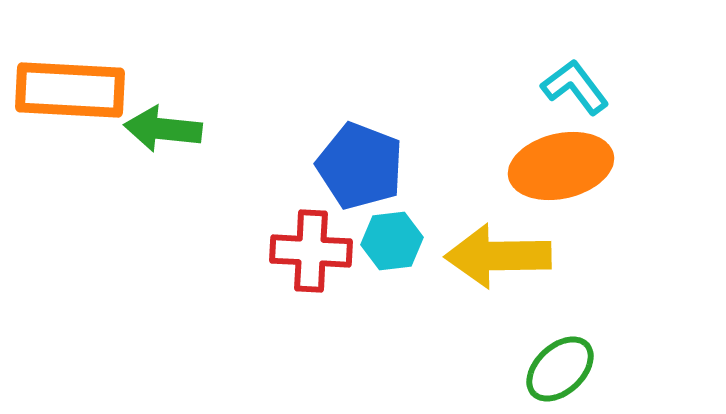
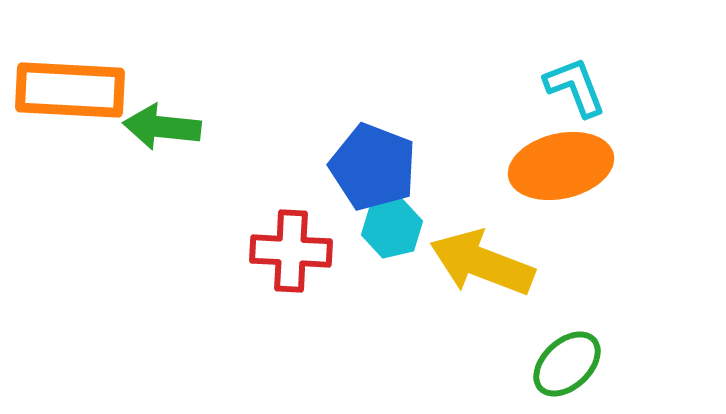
cyan L-shape: rotated 16 degrees clockwise
green arrow: moved 1 px left, 2 px up
blue pentagon: moved 13 px right, 1 px down
cyan hexagon: moved 13 px up; rotated 6 degrees counterclockwise
red cross: moved 20 px left
yellow arrow: moved 16 px left, 7 px down; rotated 22 degrees clockwise
green ellipse: moved 7 px right, 5 px up
